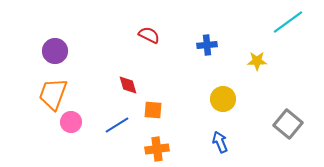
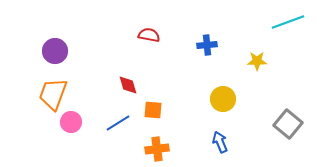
cyan line: rotated 16 degrees clockwise
red semicircle: rotated 15 degrees counterclockwise
blue line: moved 1 px right, 2 px up
